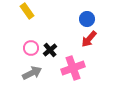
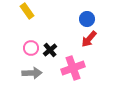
gray arrow: rotated 24 degrees clockwise
